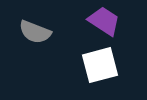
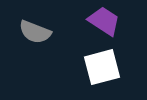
white square: moved 2 px right, 2 px down
